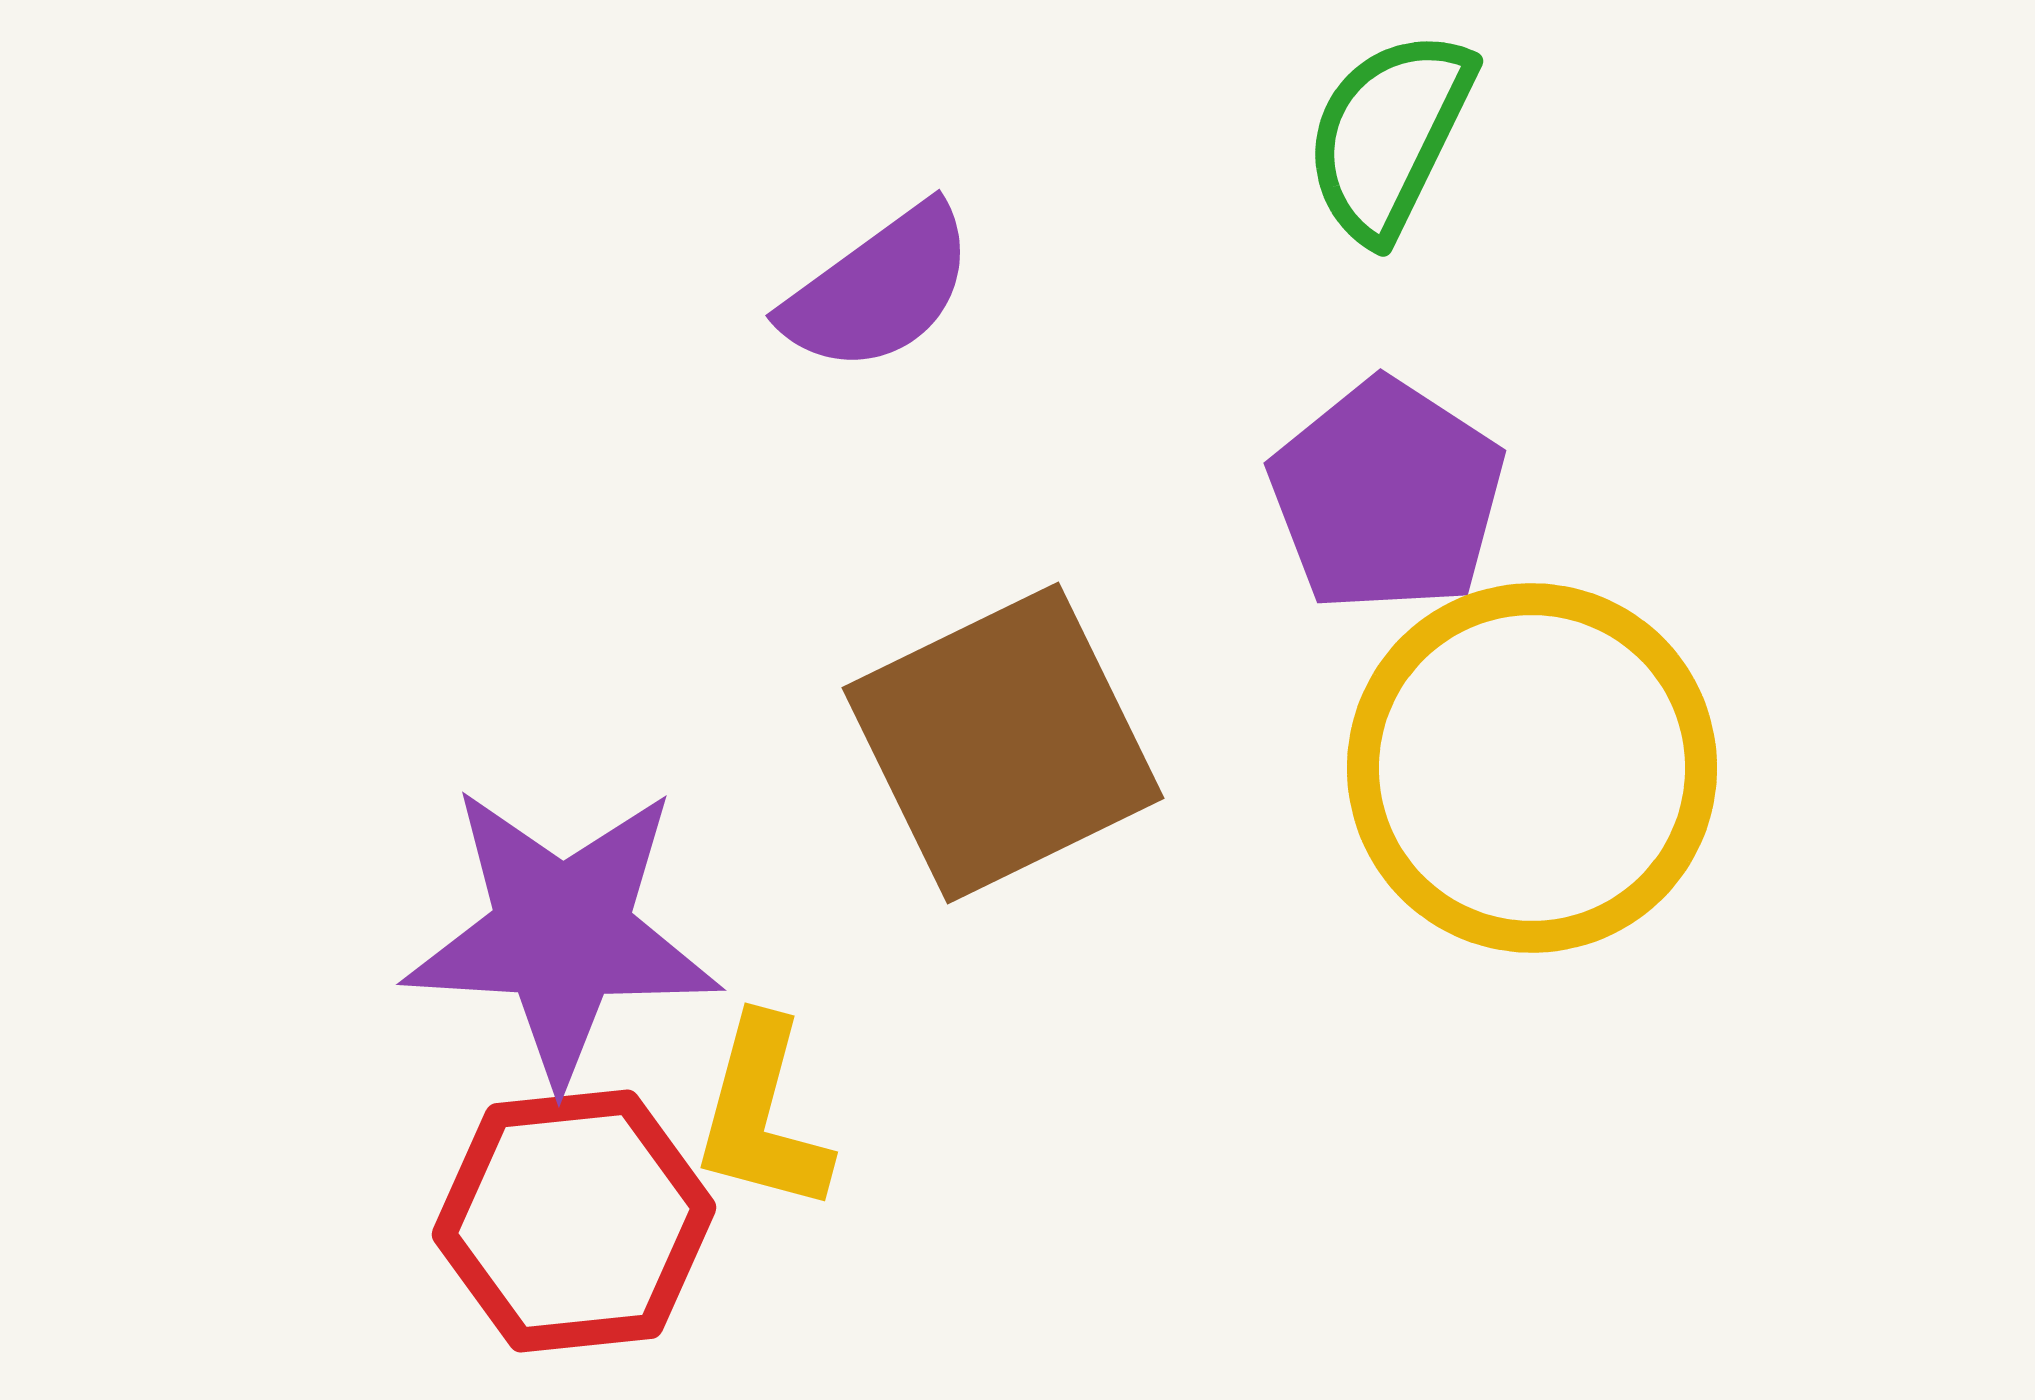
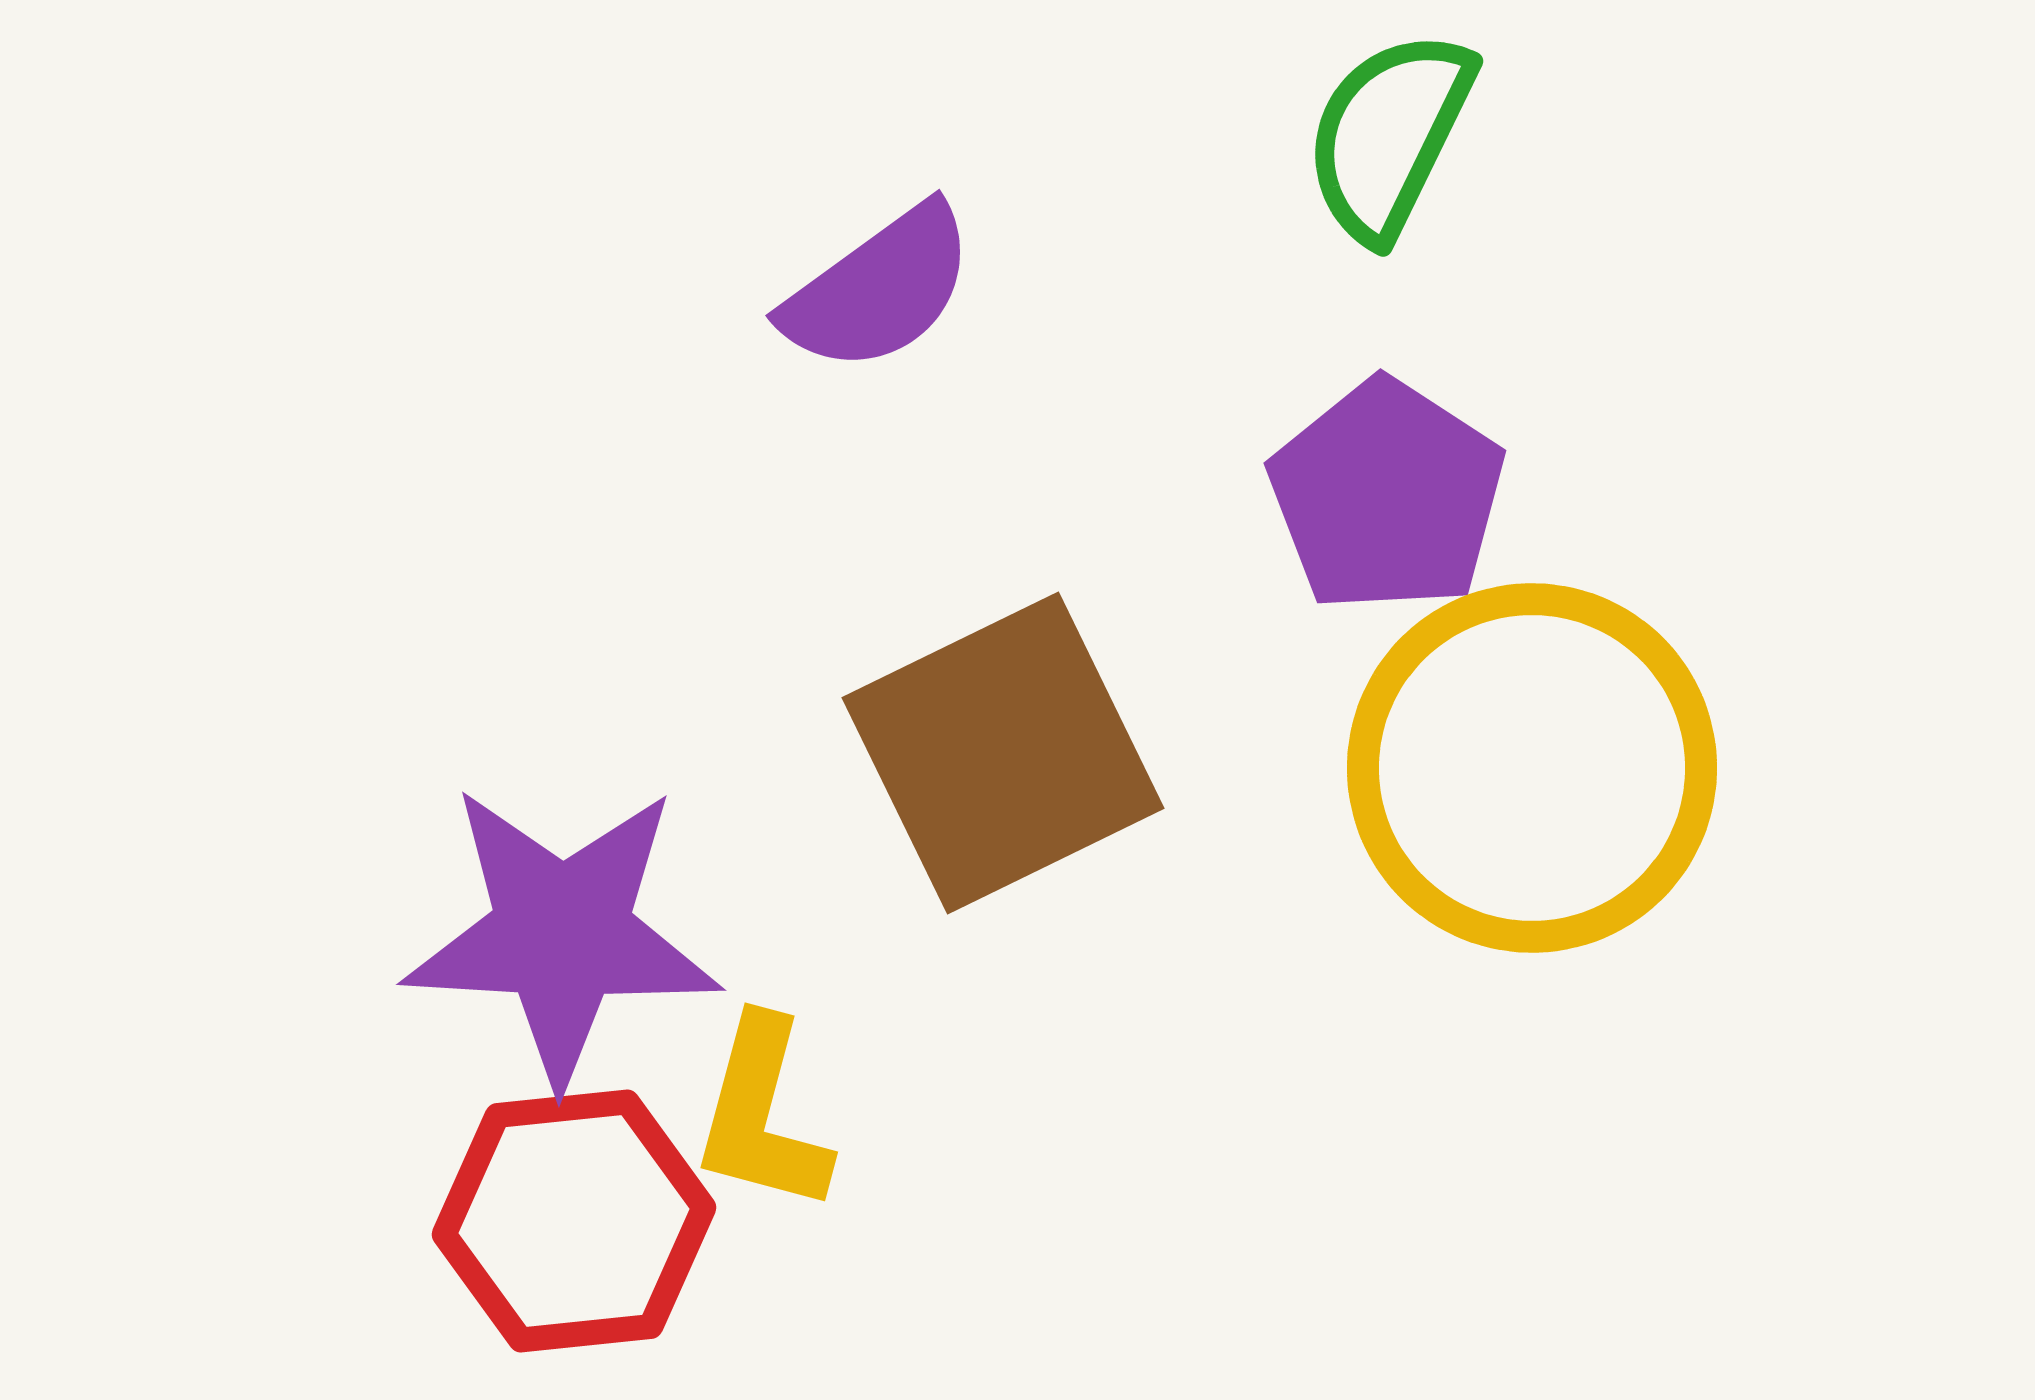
brown square: moved 10 px down
